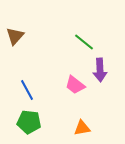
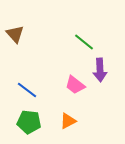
brown triangle: moved 2 px up; rotated 24 degrees counterclockwise
blue line: rotated 25 degrees counterclockwise
orange triangle: moved 14 px left, 7 px up; rotated 18 degrees counterclockwise
